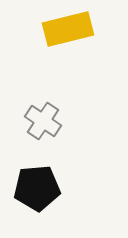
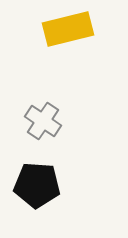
black pentagon: moved 3 px up; rotated 9 degrees clockwise
